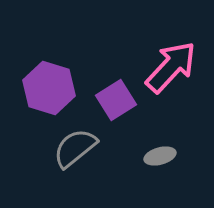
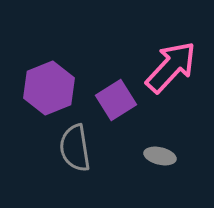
purple hexagon: rotated 21 degrees clockwise
gray semicircle: rotated 60 degrees counterclockwise
gray ellipse: rotated 28 degrees clockwise
